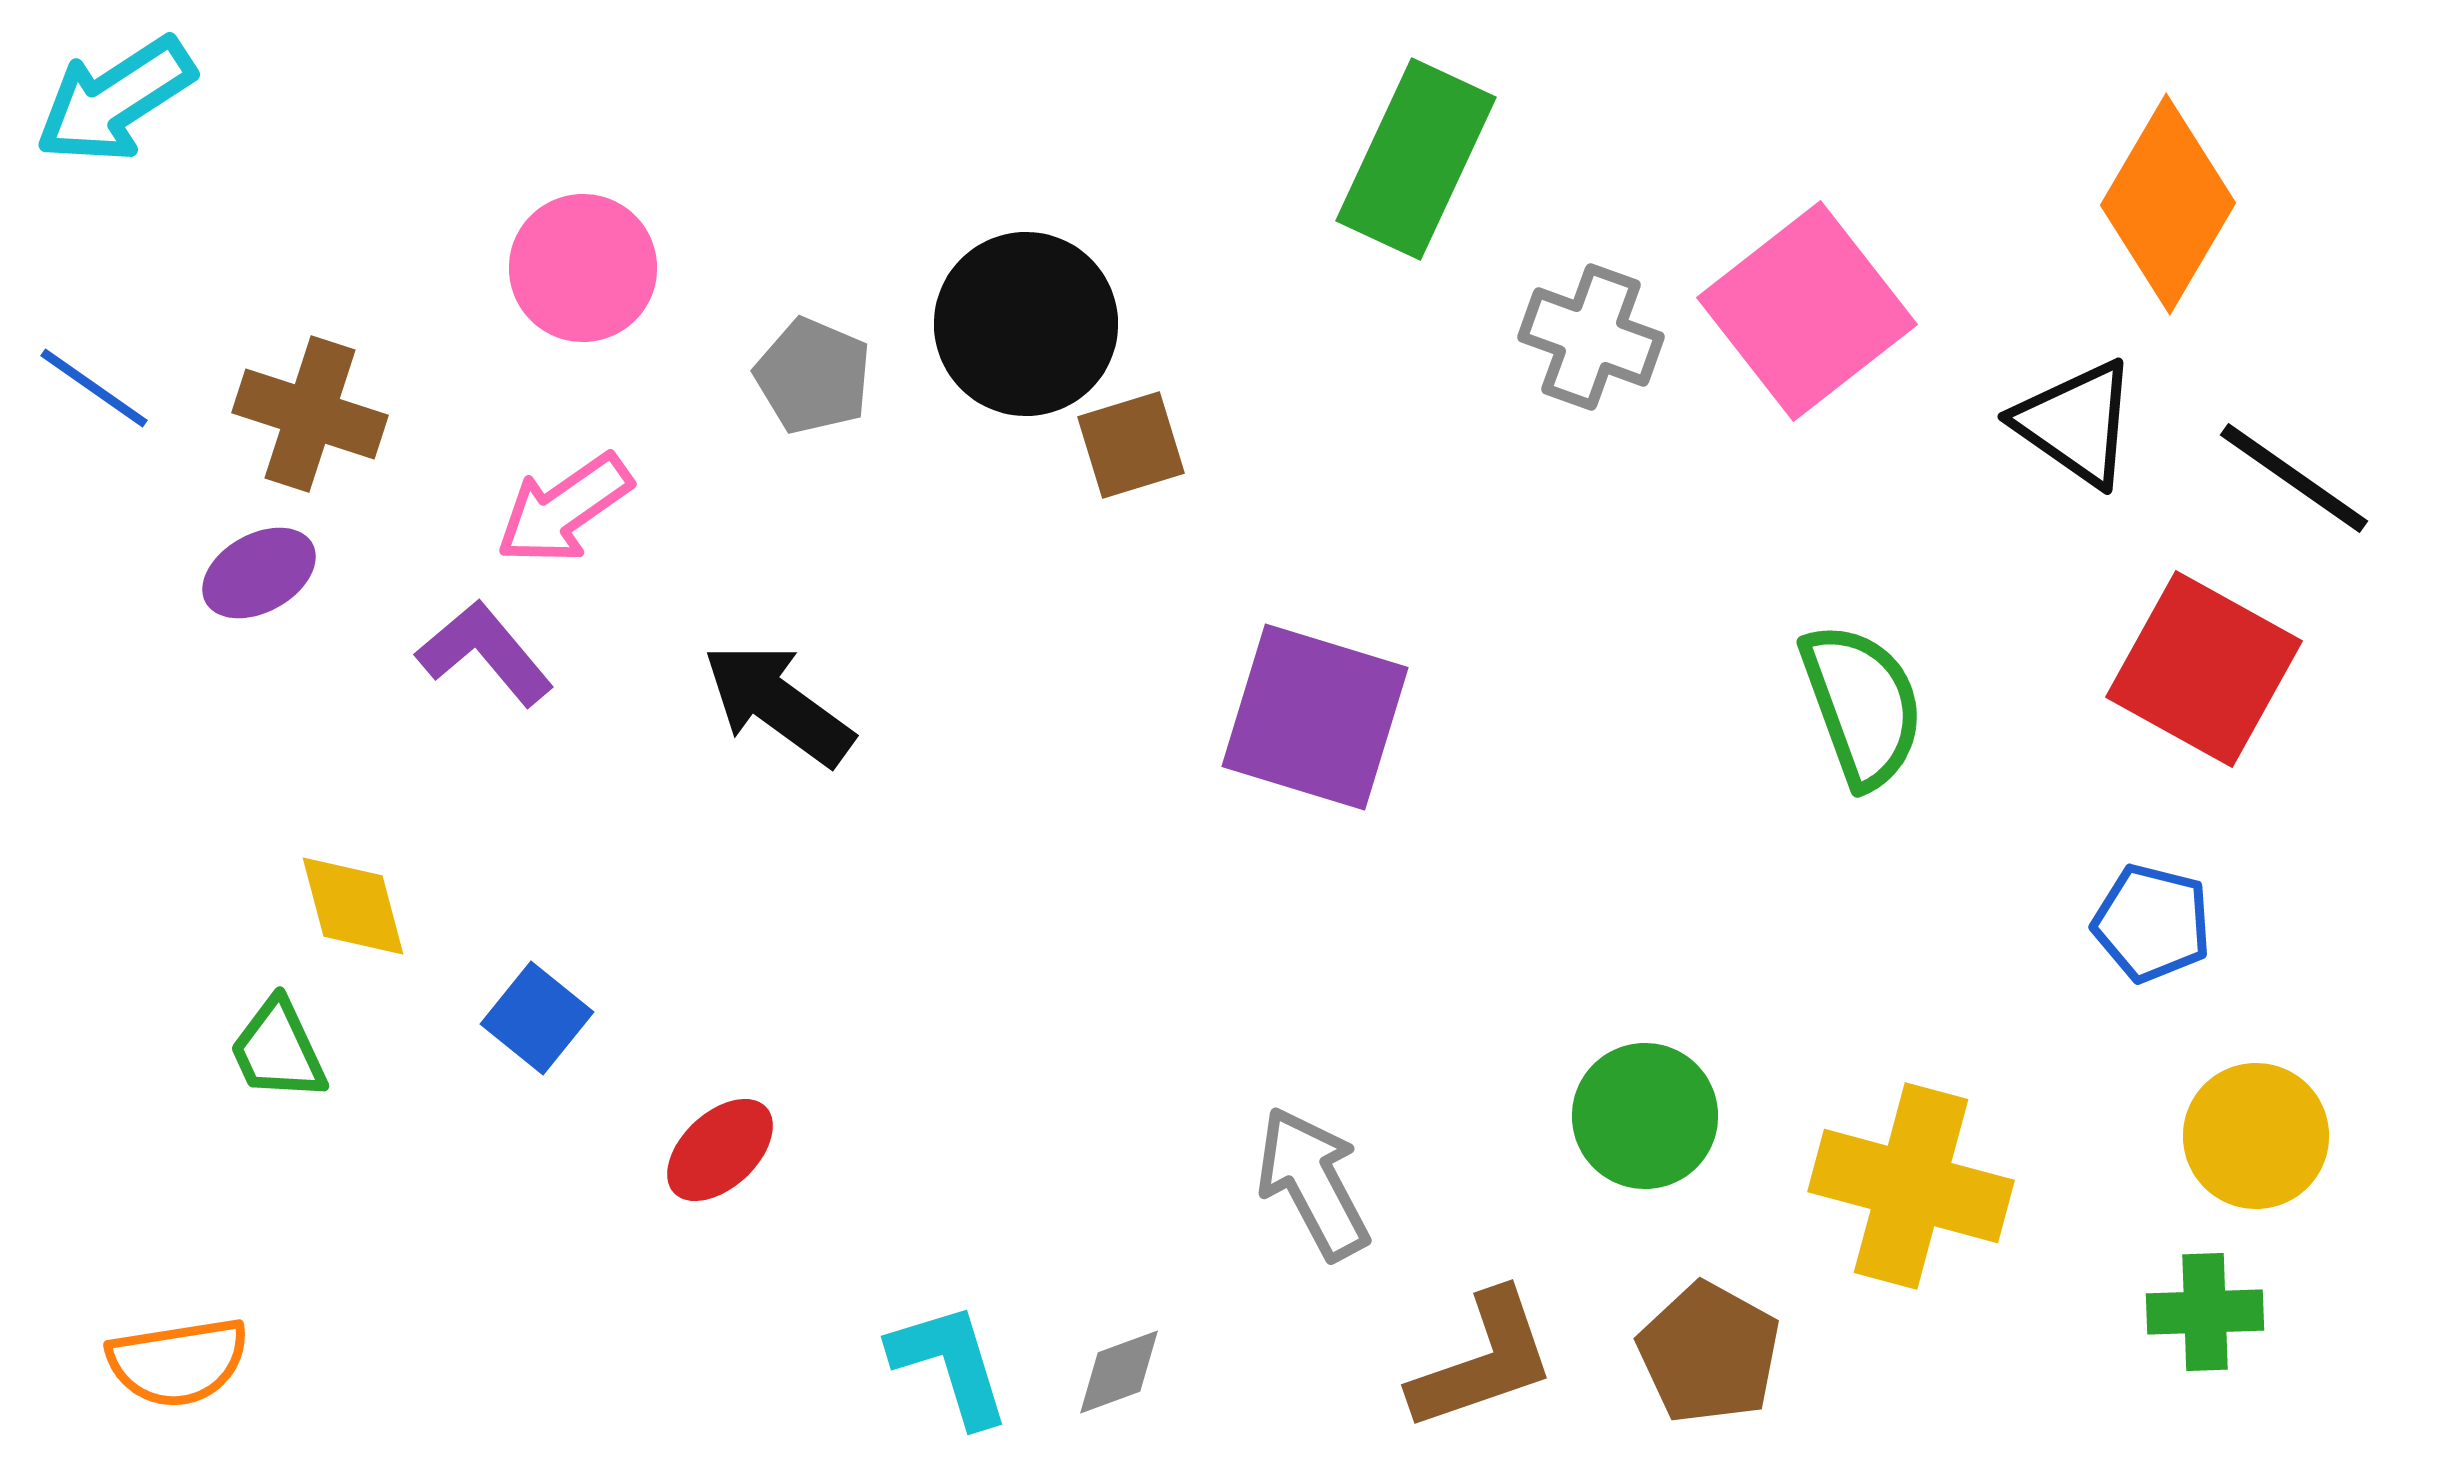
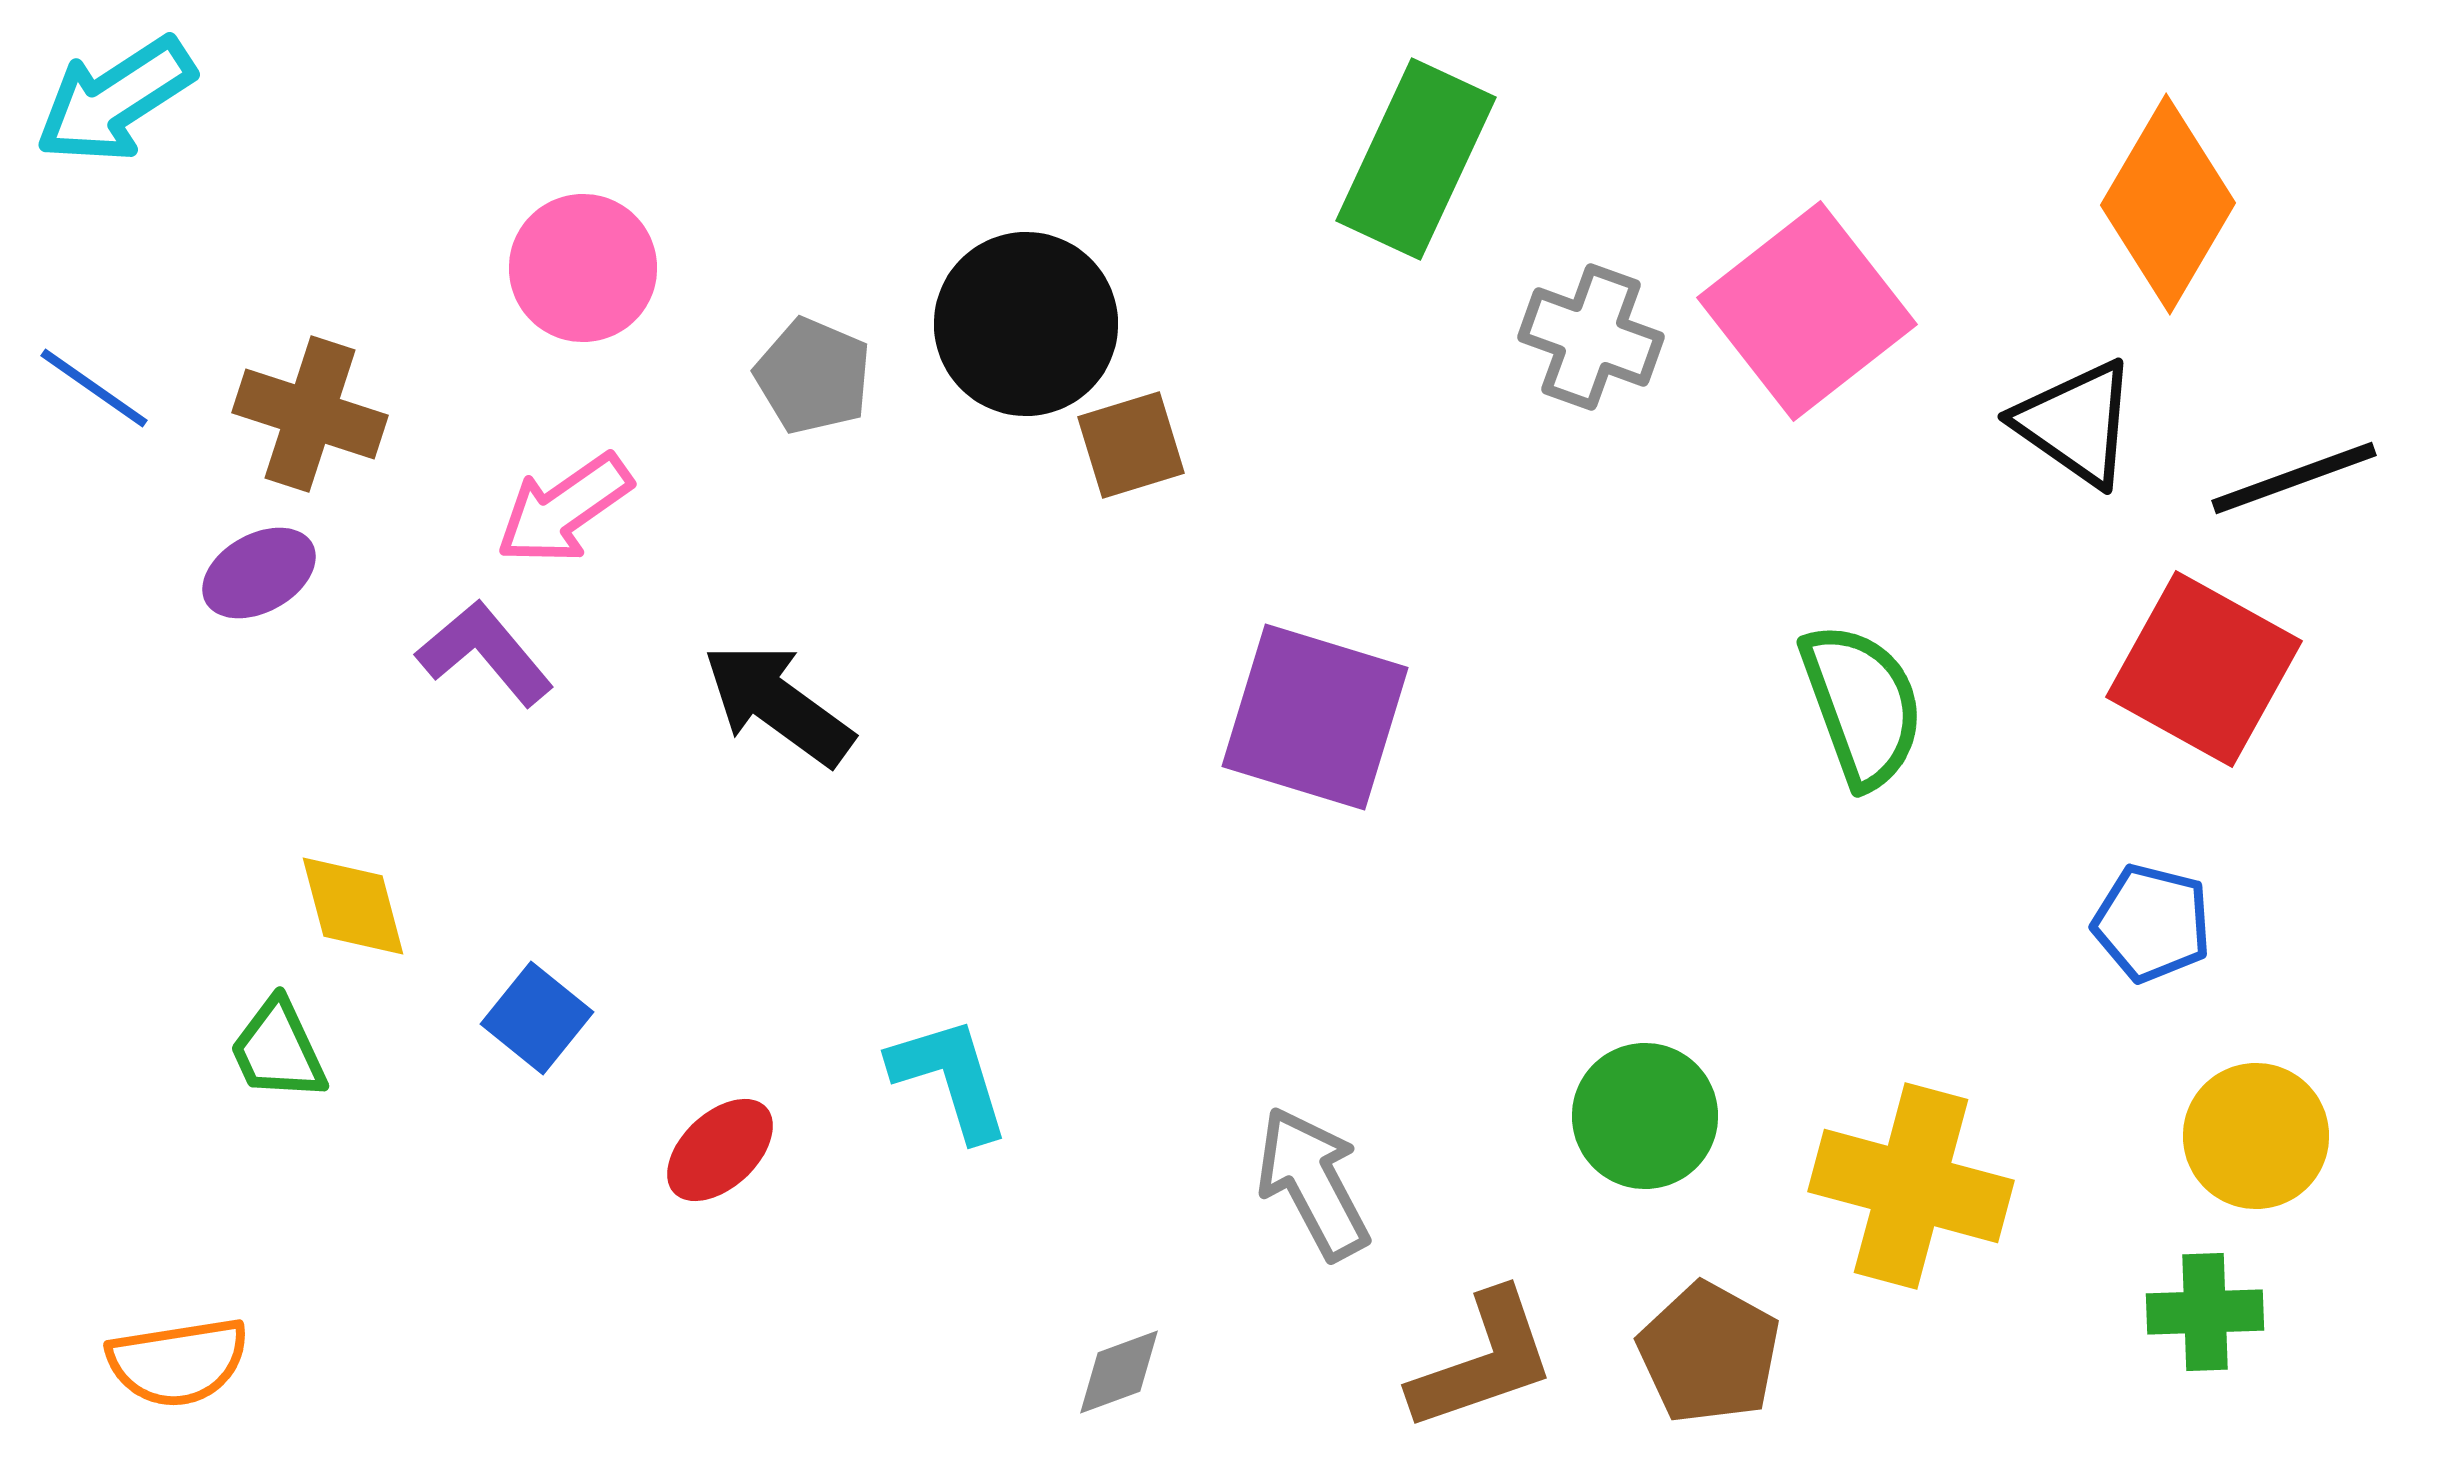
black line: rotated 55 degrees counterclockwise
cyan L-shape: moved 286 px up
